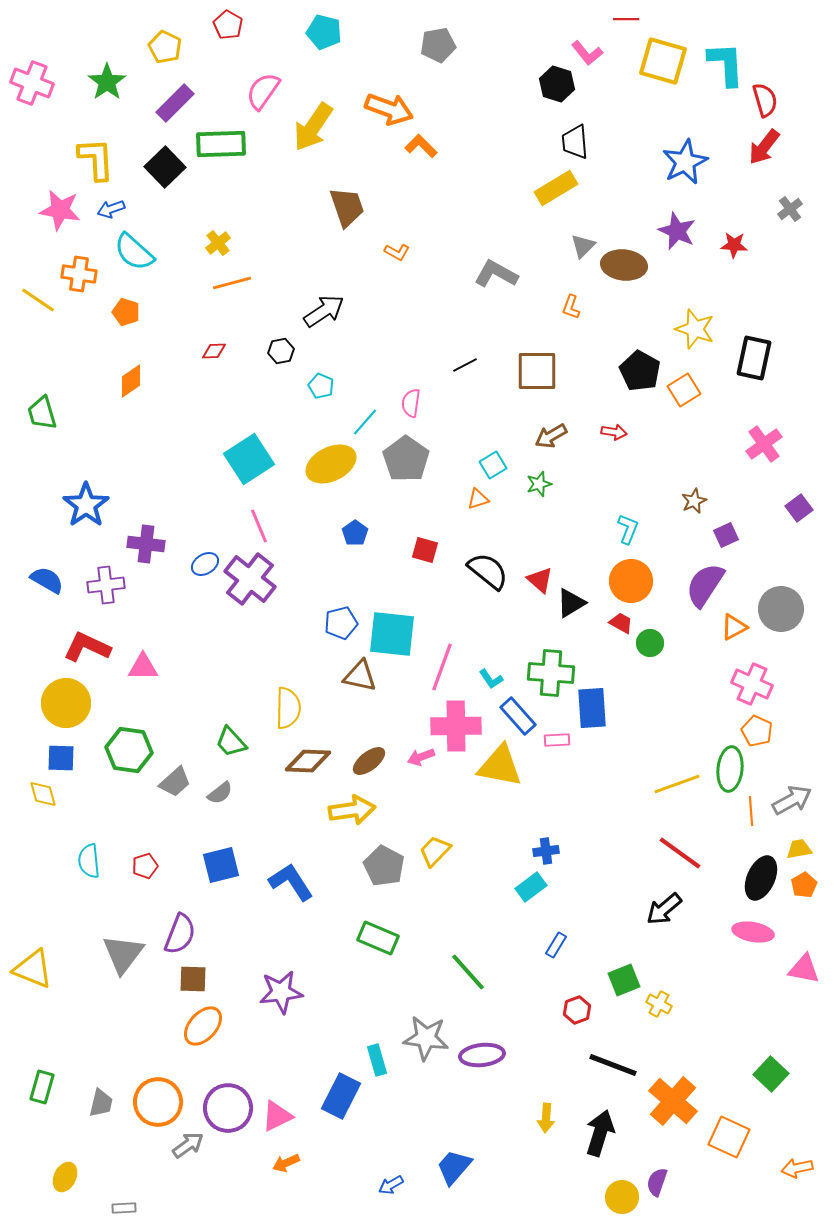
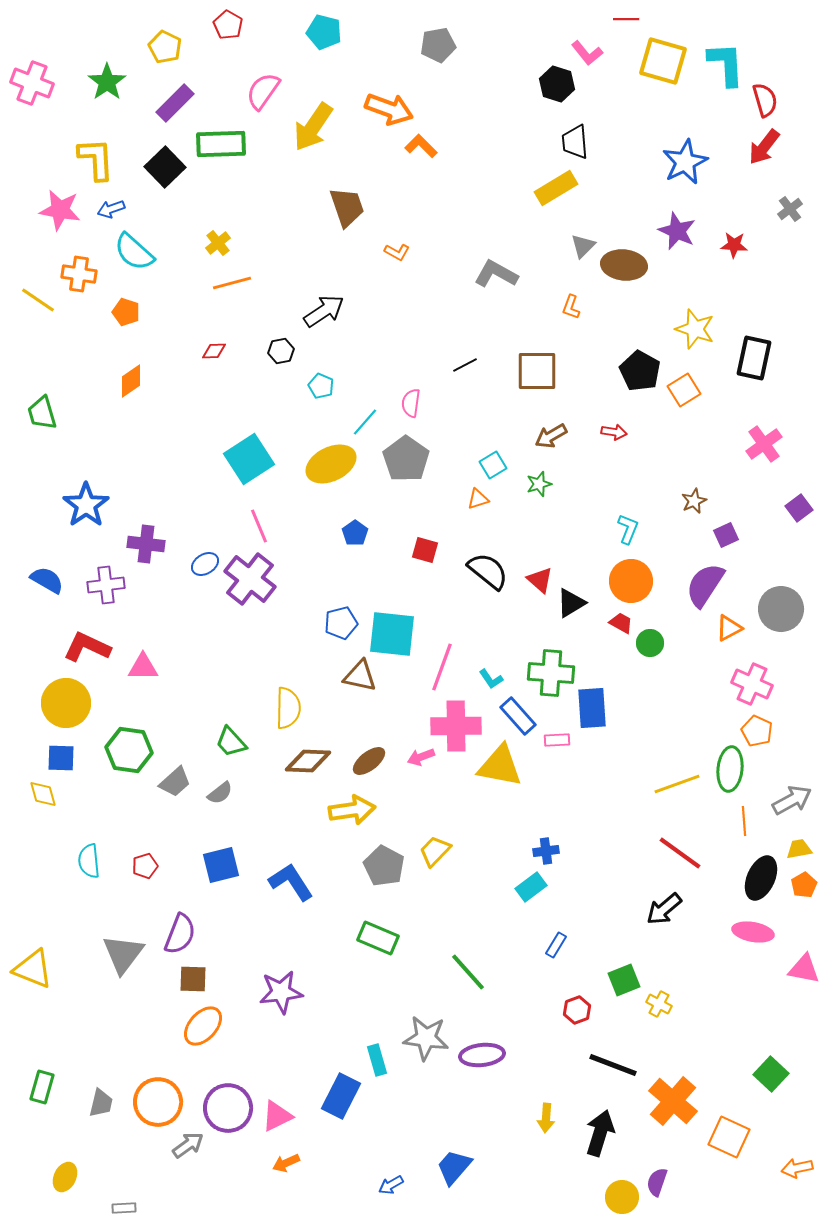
orange triangle at (734, 627): moved 5 px left, 1 px down
orange line at (751, 811): moved 7 px left, 10 px down
